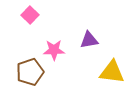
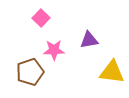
pink square: moved 11 px right, 3 px down
